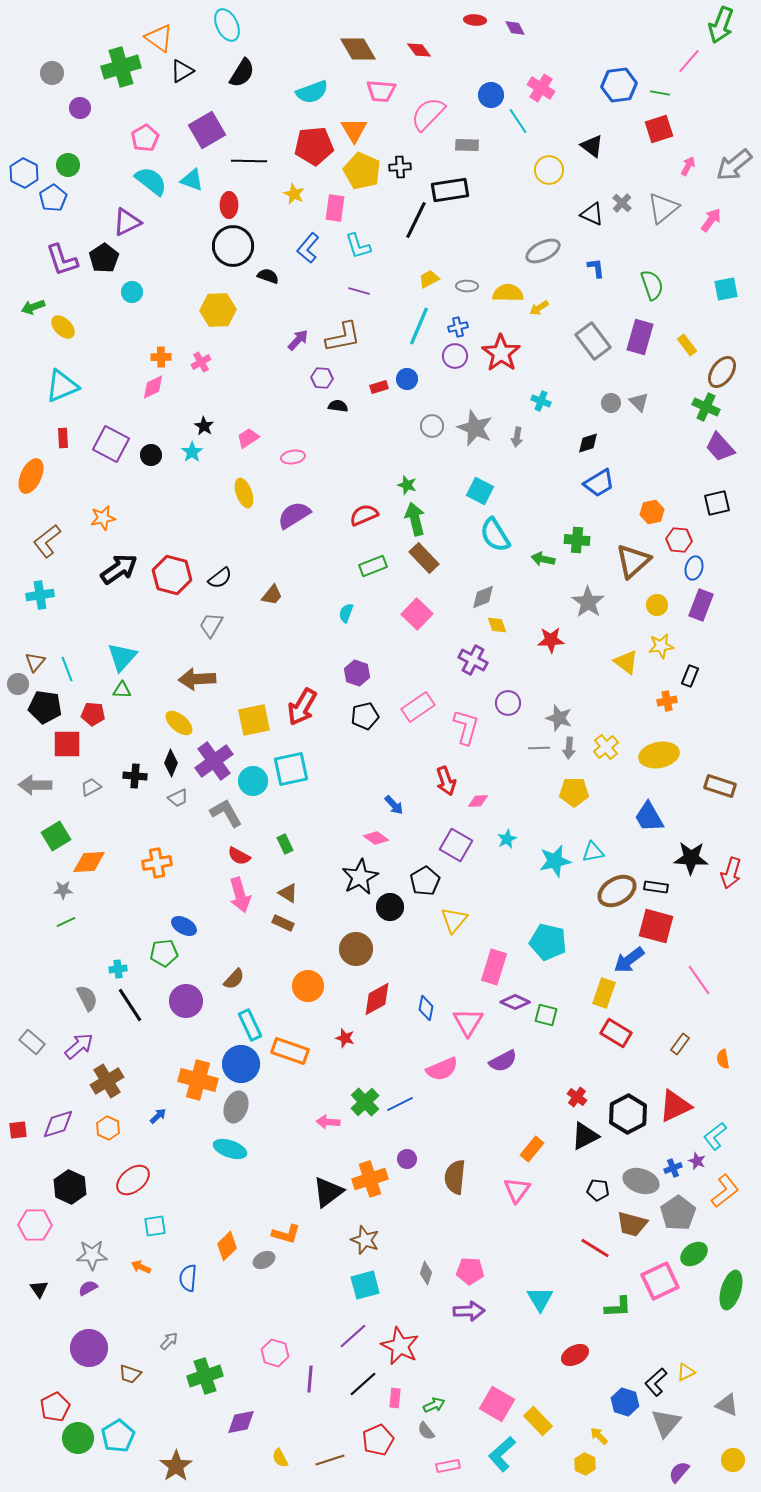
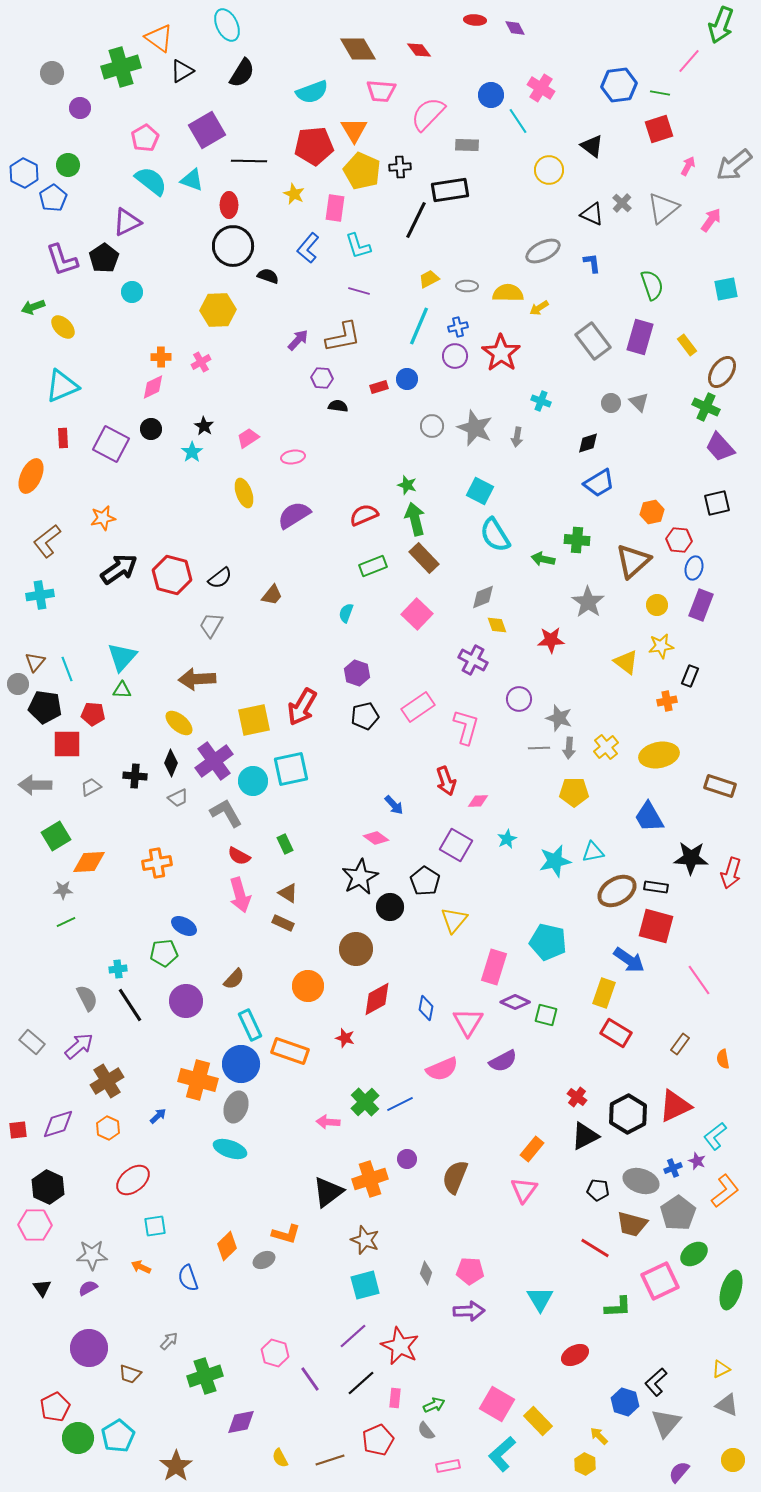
blue L-shape at (596, 268): moved 4 px left, 5 px up
black circle at (151, 455): moved 26 px up
purple circle at (508, 703): moved 11 px right, 4 px up
black pentagon at (425, 881): rotated 8 degrees counterclockwise
blue arrow at (629, 960): rotated 108 degrees counterclockwise
brown semicircle at (455, 1177): rotated 16 degrees clockwise
black hexagon at (70, 1187): moved 22 px left
pink triangle at (517, 1190): moved 7 px right
blue semicircle at (188, 1278): rotated 24 degrees counterclockwise
black triangle at (39, 1289): moved 3 px right, 1 px up
yellow triangle at (686, 1372): moved 35 px right, 3 px up
purple line at (310, 1379): rotated 40 degrees counterclockwise
black line at (363, 1384): moved 2 px left, 1 px up
